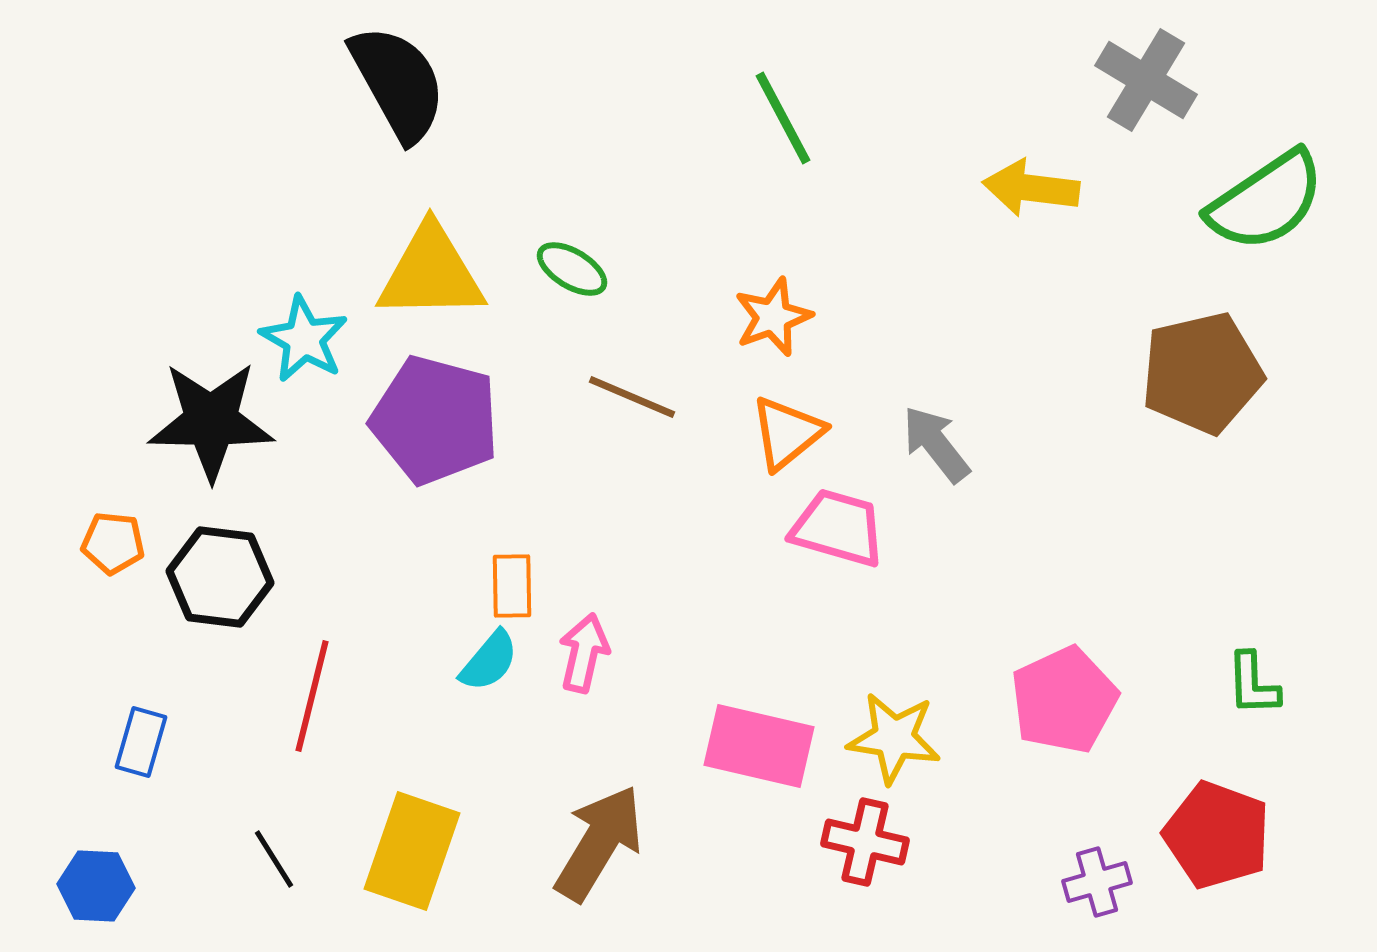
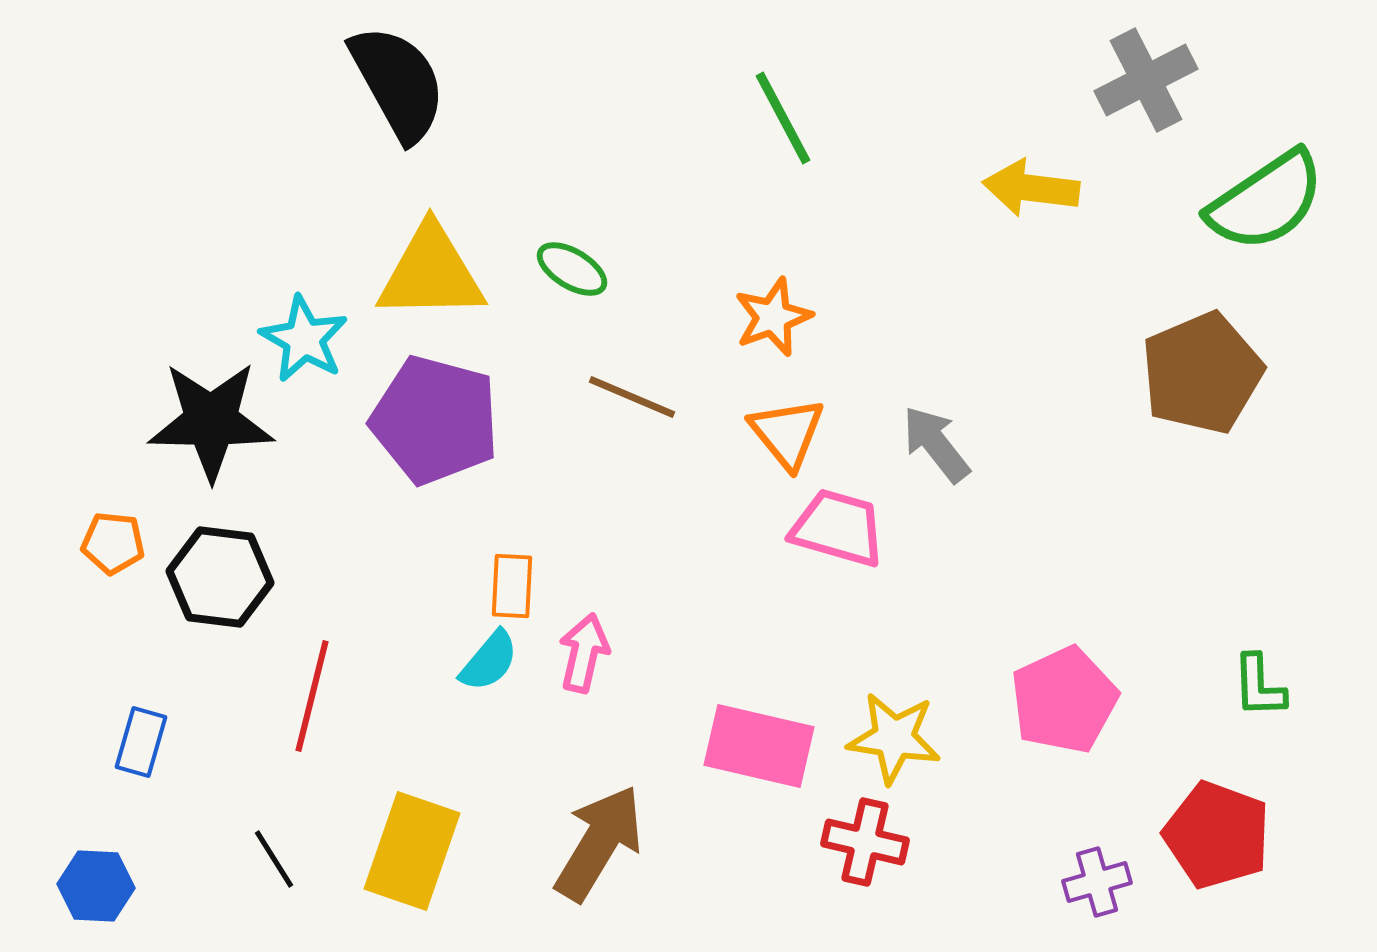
gray cross: rotated 32 degrees clockwise
brown pentagon: rotated 10 degrees counterclockwise
orange triangle: rotated 30 degrees counterclockwise
orange rectangle: rotated 4 degrees clockwise
green L-shape: moved 6 px right, 2 px down
